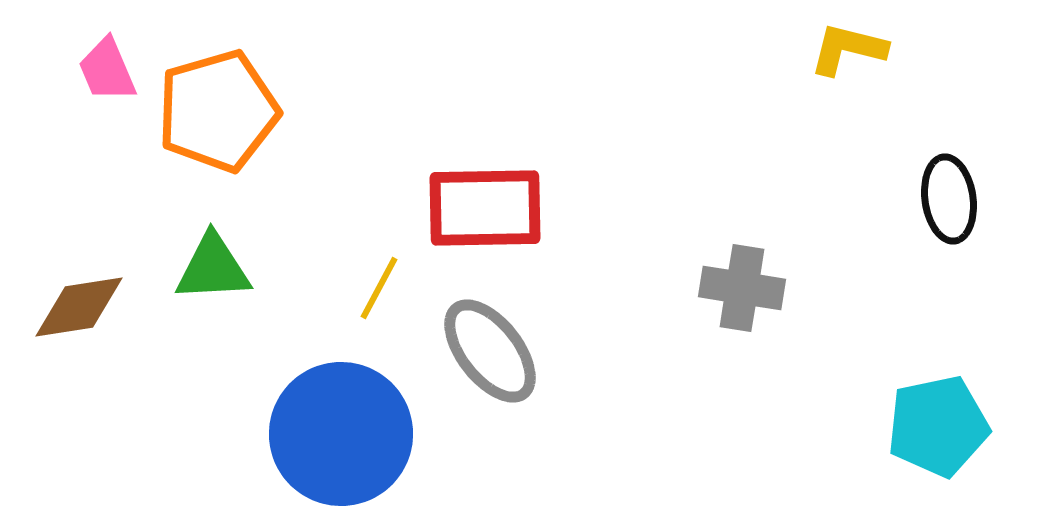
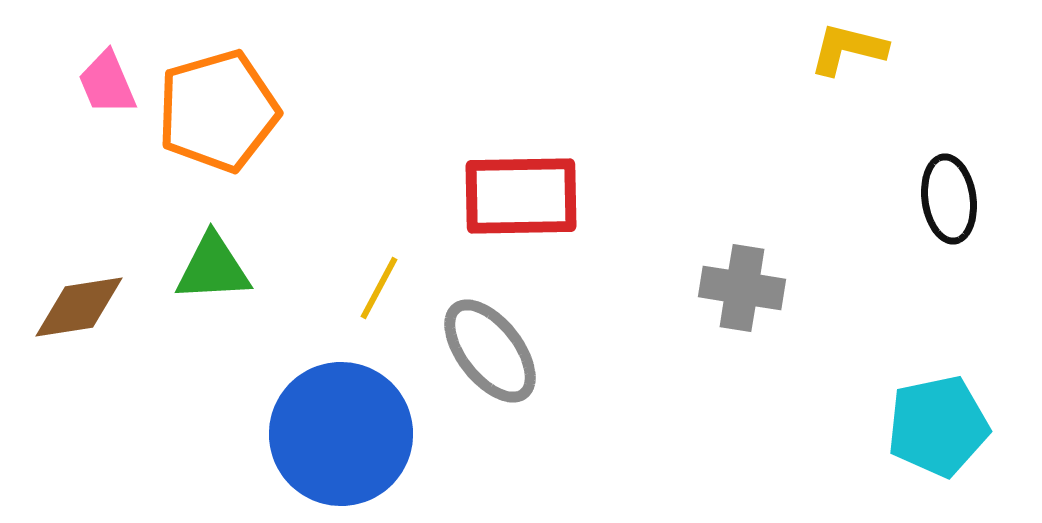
pink trapezoid: moved 13 px down
red rectangle: moved 36 px right, 12 px up
